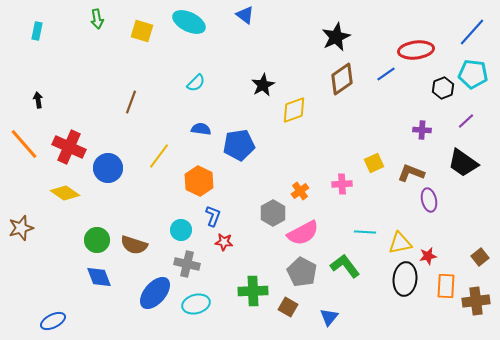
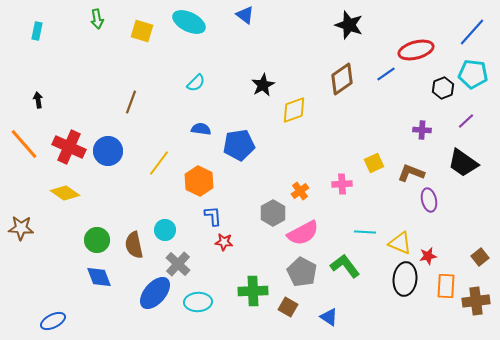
black star at (336, 37): moved 13 px right, 12 px up; rotated 28 degrees counterclockwise
red ellipse at (416, 50): rotated 8 degrees counterclockwise
yellow line at (159, 156): moved 7 px down
blue circle at (108, 168): moved 17 px up
blue L-shape at (213, 216): rotated 25 degrees counterclockwise
brown star at (21, 228): rotated 20 degrees clockwise
cyan circle at (181, 230): moved 16 px left
yellow triangle at (400, 243): rotated 35 degrees clockwise
brown semicircle at (134, 245): rotated 60 degrees clockwise
gray cross at (187, 264): moved 9 px left; rotated 30 degrees clockwise
cyan ellipse at (196, 304): moved 2 px right, 2 px up; rotated 12 degrees clockwise
blue triangle at (329, 317): rotated 36 degrees counterclockwise
